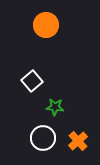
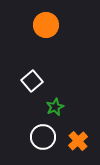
green star: rotated 30 degrees counterclockwise
white circle: moved 1 px up
